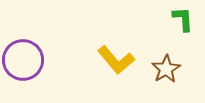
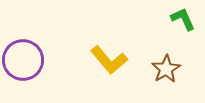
green L-shape: rotated 20 degrees counterclockwise
yellow L-shape: moved 7 px left
